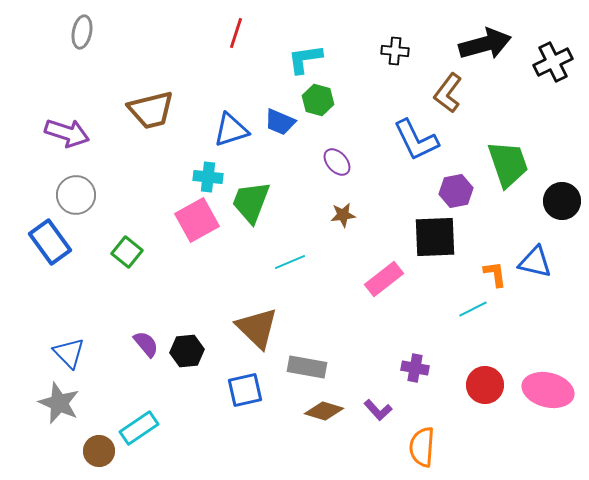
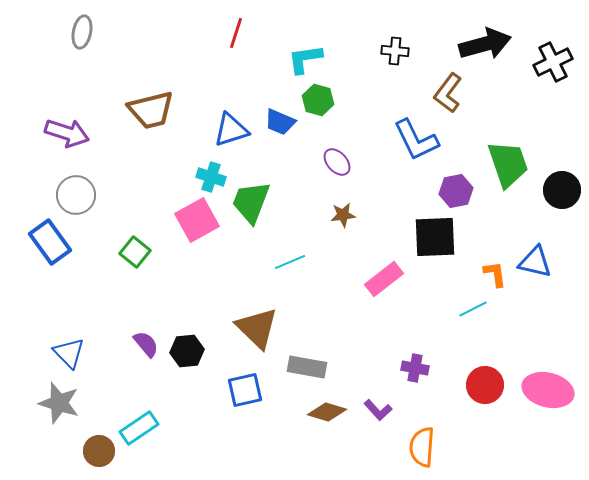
cyan cross at (208, 177): moved 3 px right; rotated 12 degrees clockwise
black circle at (562, 201): moved 11 px up
green square at (127, 252): moved 8 px right
gray star at (59, 403): rotated 6 degrees counterclockwise
brown diamond at (324, 411): moved 3 px right, 1 px down
